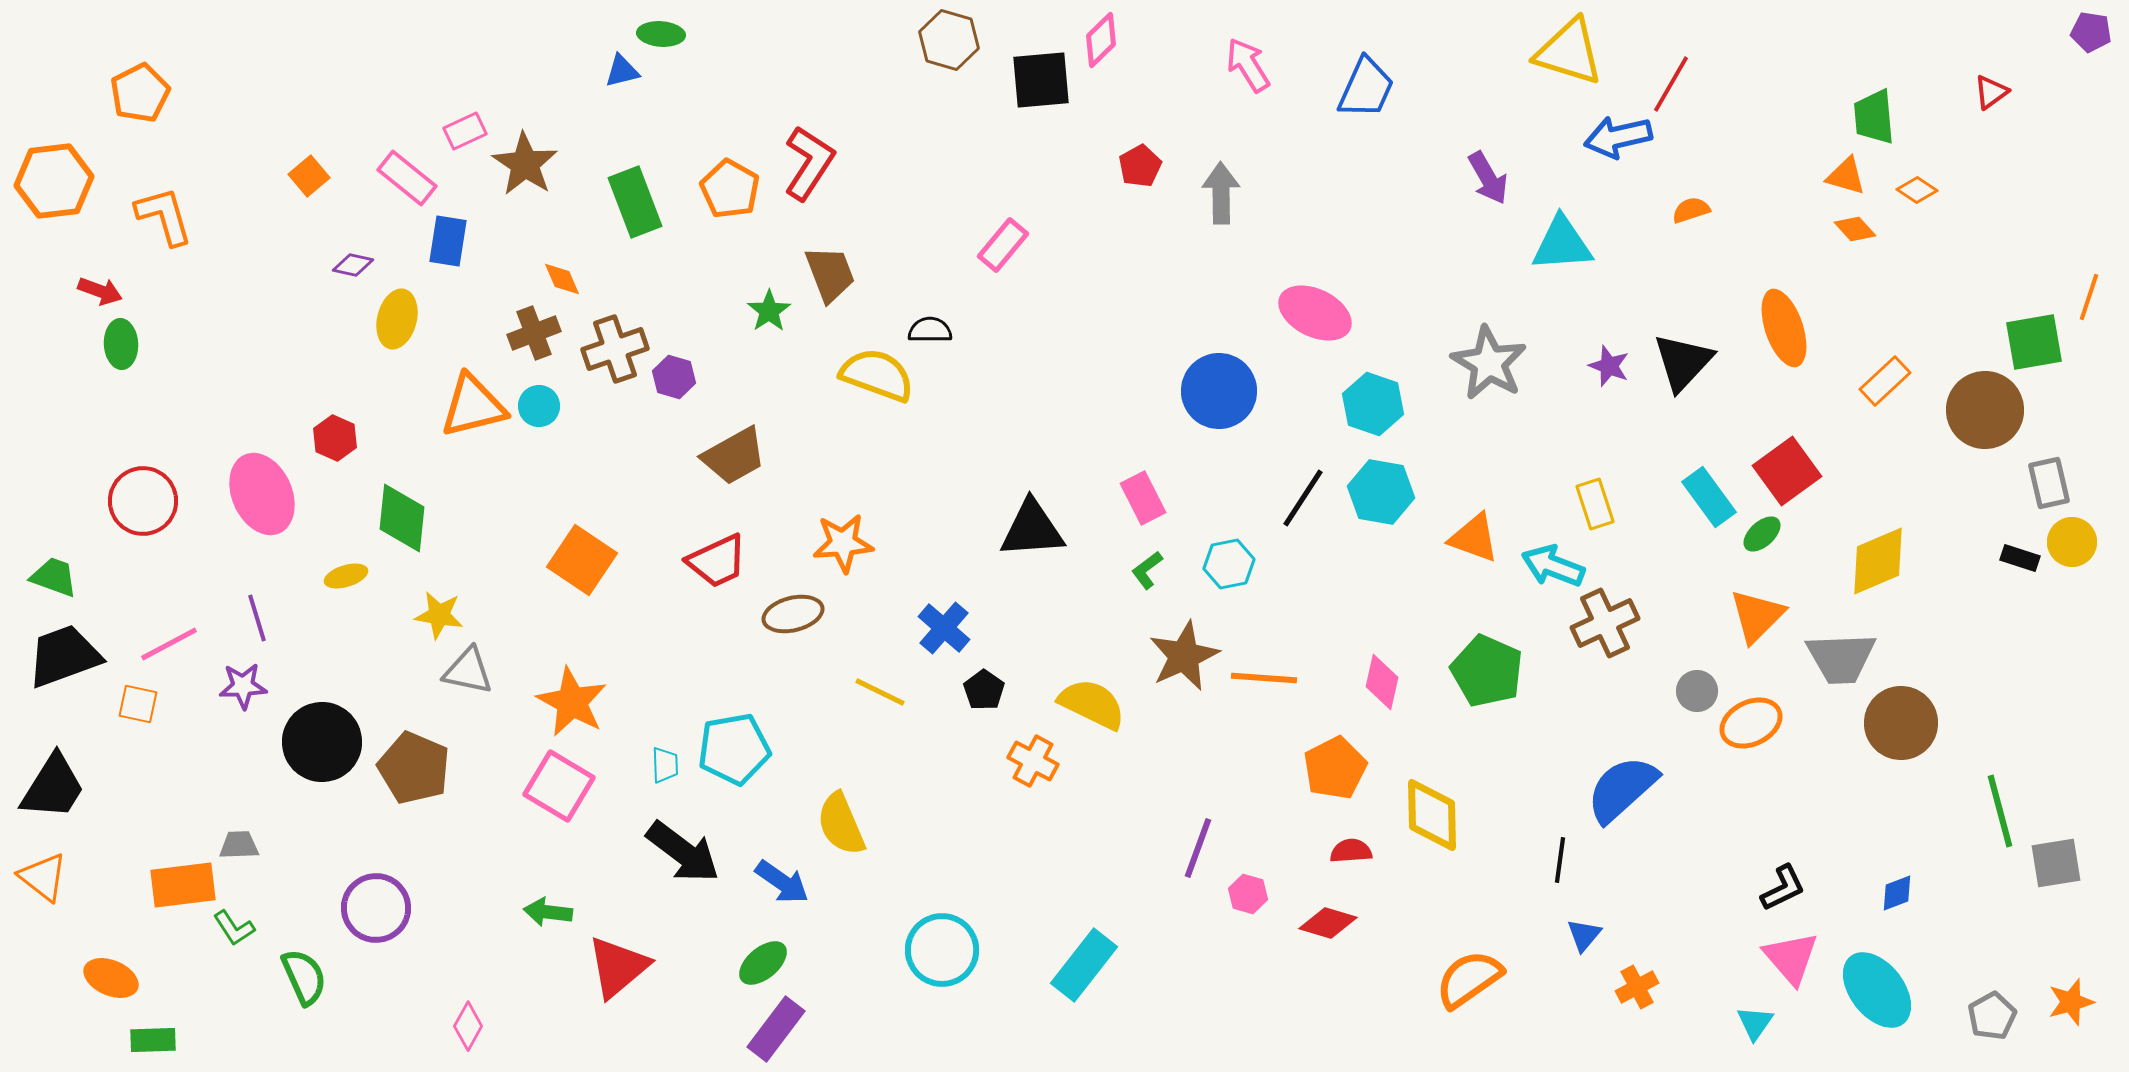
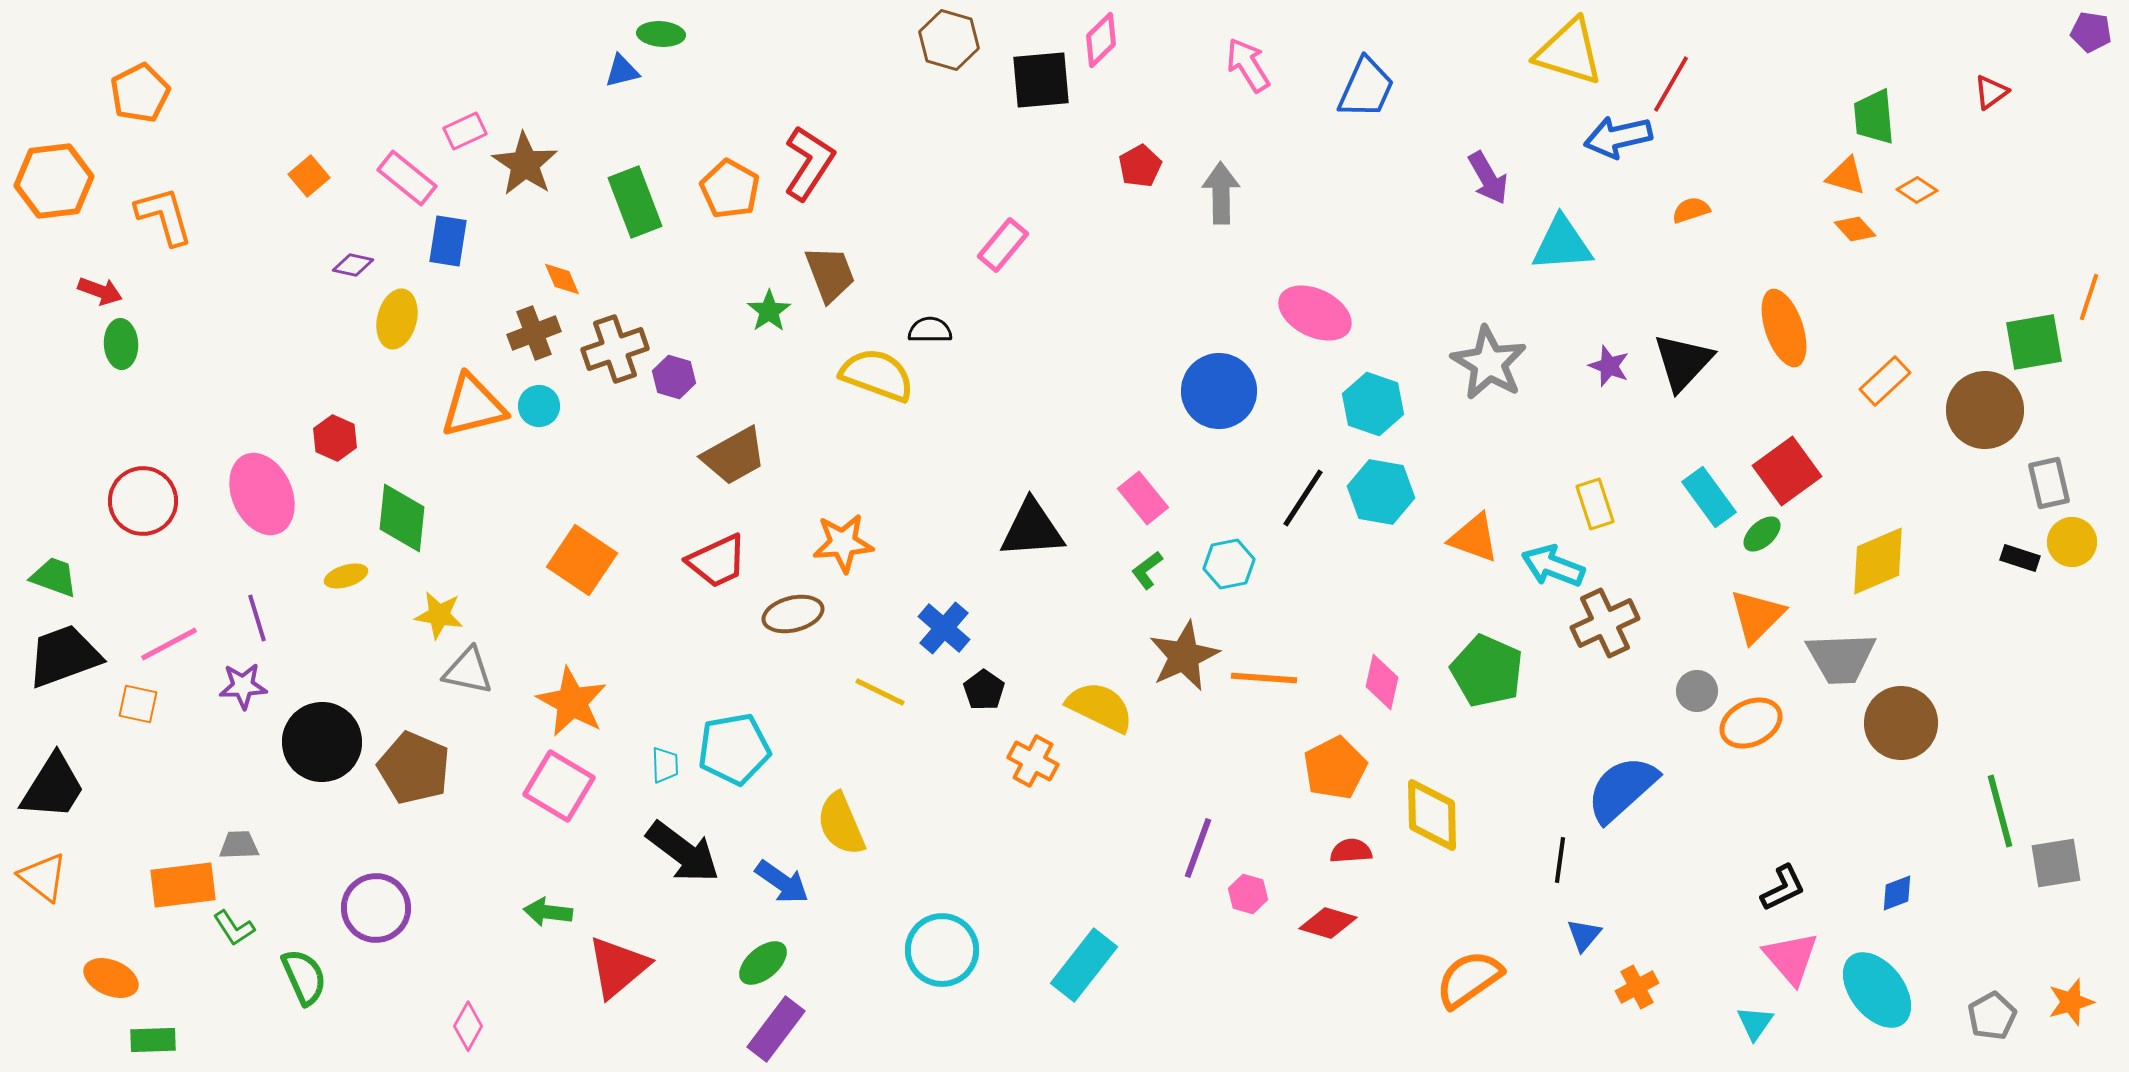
pink rectangle at (1143, 498): rotated 12 degrees counterclockwise
yellow semicircle at (1092, 704): moved 8 px right, 3 px down
